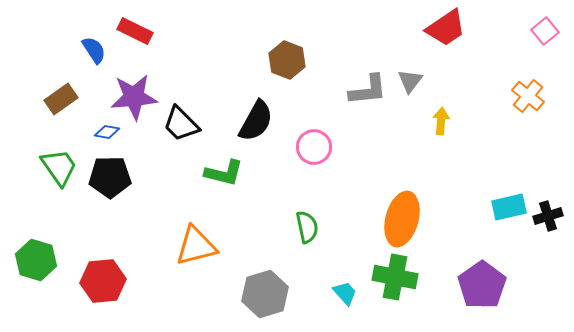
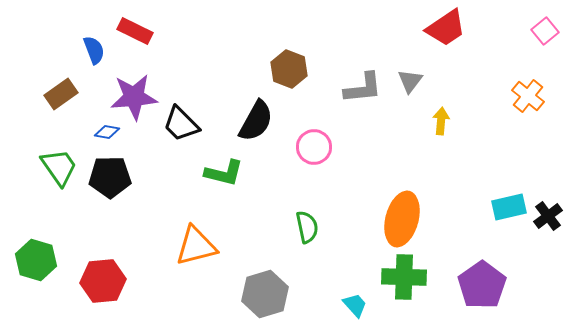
blue semicircle: rotated 12 degrees clockwise
brown hexagon: moved 2 px right, 9 px down
gray L-shape: moved 5 px left, 2 px up
brown rectangle: moved 5 px up
black cross: rotated 20 degrees counterclockwise
green cross: moved 9 px right; rotated 9 degrees counterclockwise
cyan trapezoid: moved 10 px right, 12 px down
